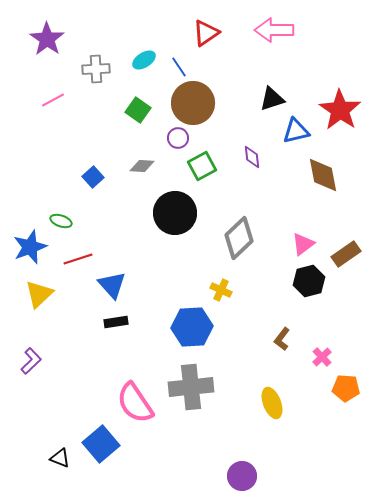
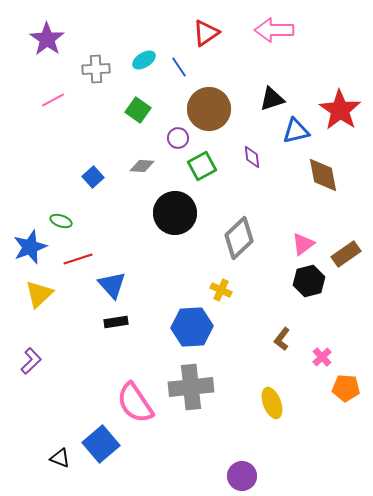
brown circle at (193, 103): moved 16 px right, 6 px down
